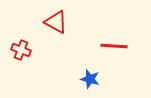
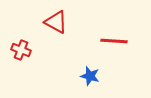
red line: moved 5 px up
blue star: moved 3 px up
